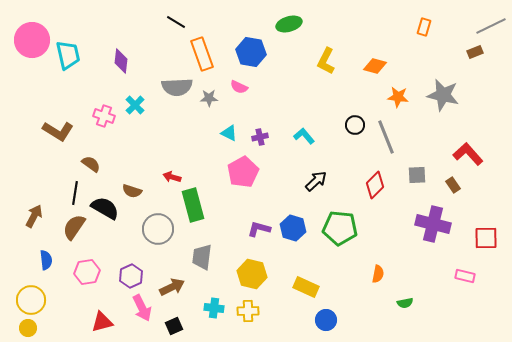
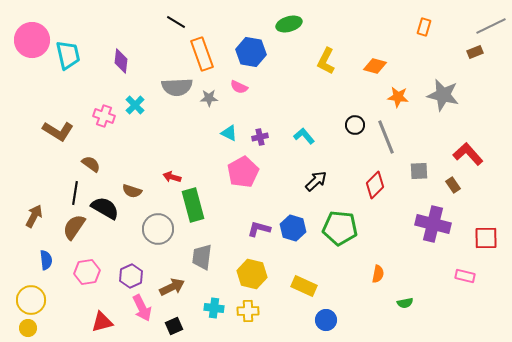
gray square at (417, 175): moved 2 px right, 4 px up
yellow rectangle at (306, 287): moved 2 px left, 1 px up
